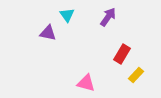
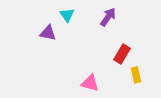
yellow rectangle: rotated 56 degrees counterclockwise
pink triangle: moved 4 px right
